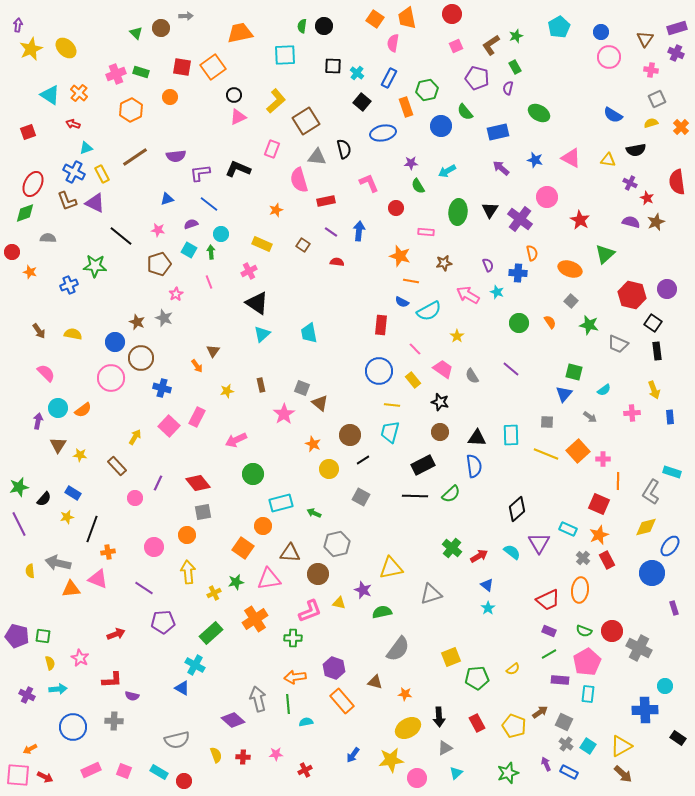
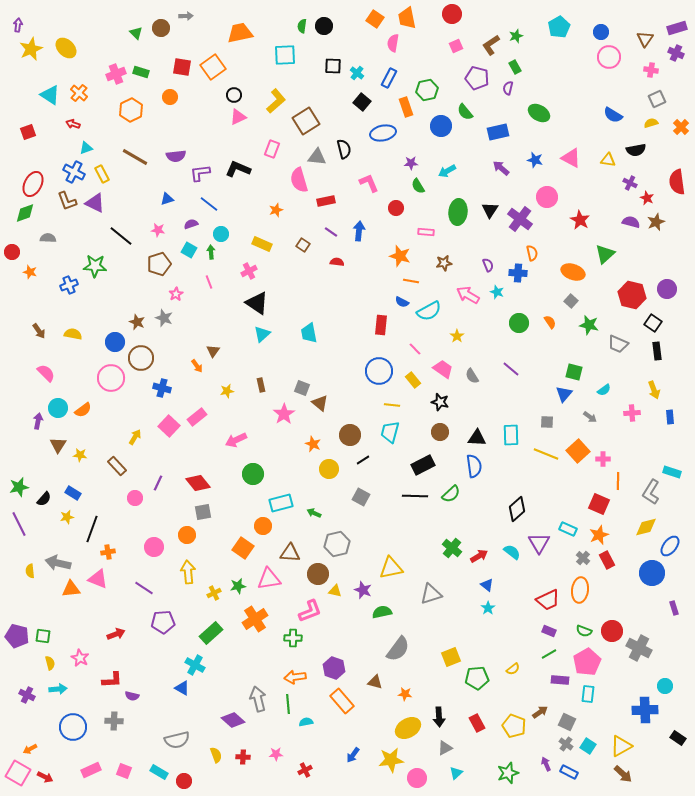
brown line at (135, 157): rotated 64 degrees clockwise
orange ellipse at (570, 269): moved 3 px right, 3 px down
pink rectangle at (197, 417): rotated 24 degrees clockwise
green star at (236, 582): moved 2 px right, 4 px down
yellow triangle at (339, 603): moved 4 px left, 12 px up
gray square at (564, 722): moved 3 px right
pink square at (18, 775): moved 2 px up; rotated 25 degrees clockwise
